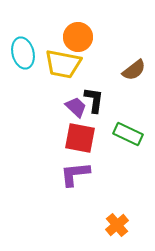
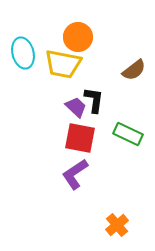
purple L-shape: rotated 28 degrees counterclockwise
